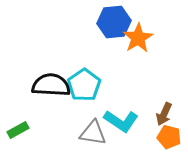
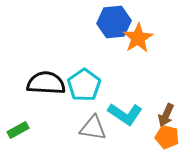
black semicircle: moved 5 px left, 2 px up
brown arrow: moved 2 px right, 1 px down
cyan L-shape: moved 4 px right, 7 px up
gray triangle: moved 5 px up
orange pentagon: moved 2 px left
